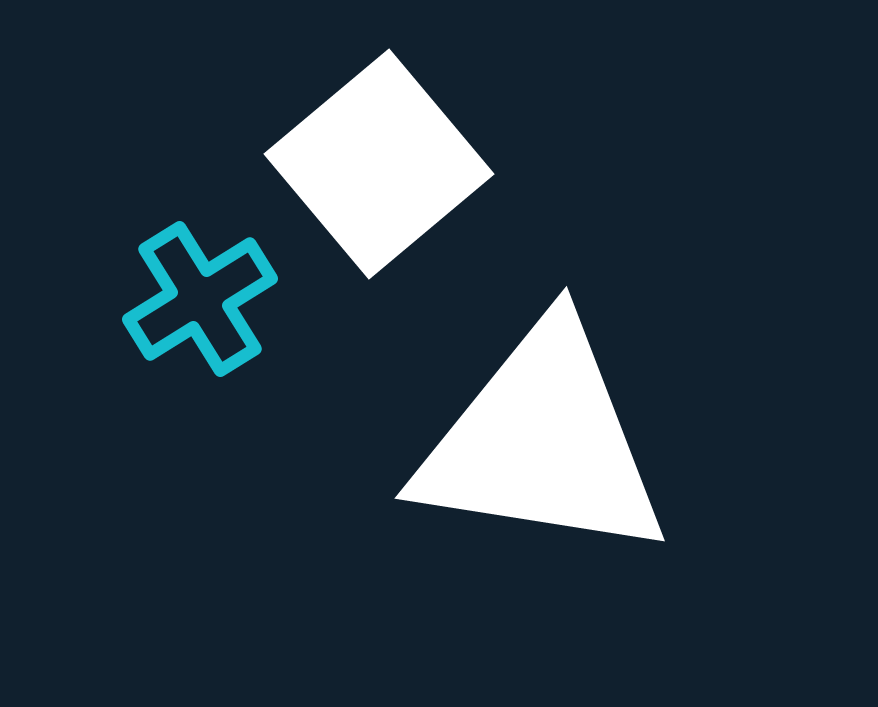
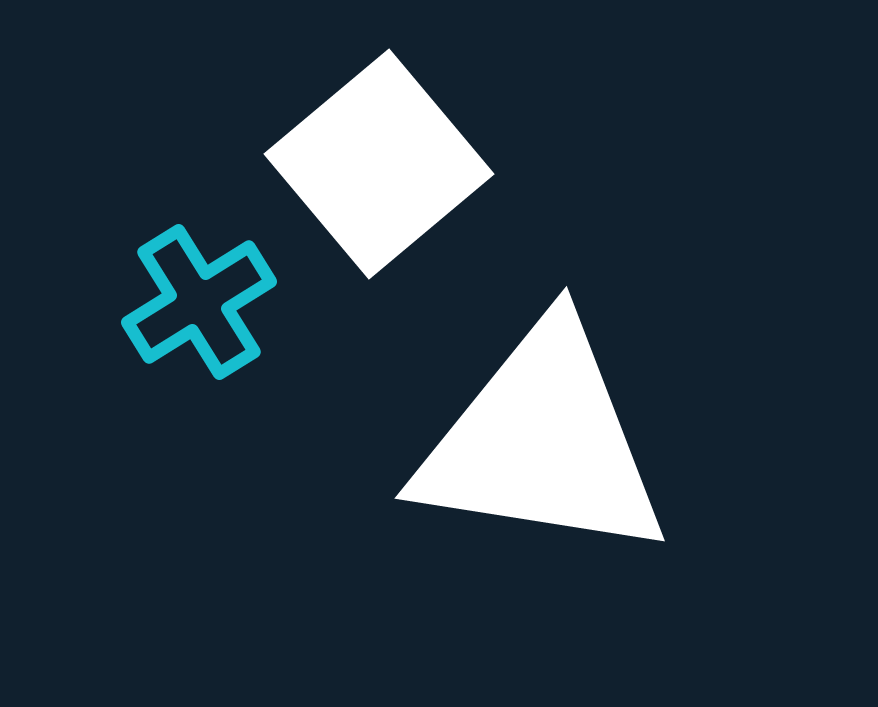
cyan cross: moved 1 px left, 3 px down
